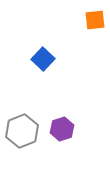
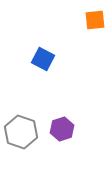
blue square: rotated 15 degrees counterclockwise
gray hexagon: moved 1 px left, 1 px down; rotated 20 degrees counterclockwise
